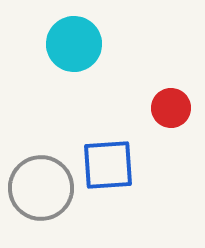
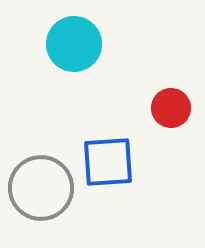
blue square: moved 3 px up
